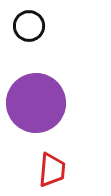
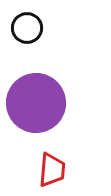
black circle: moved 2 px left, 2 px down
